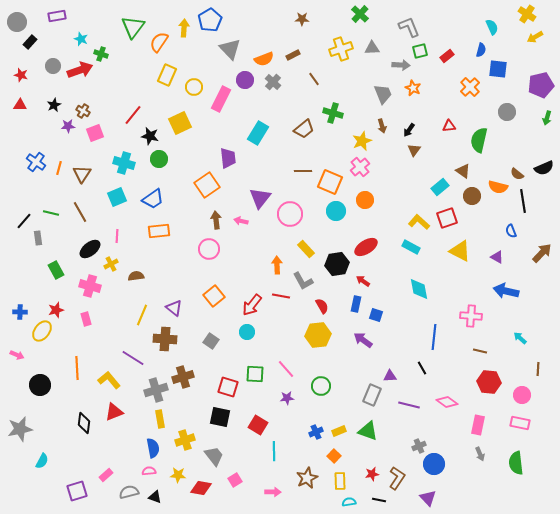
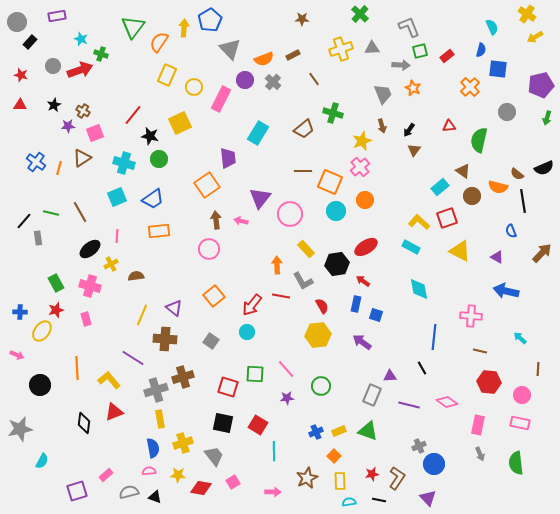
brown triangle at (82, 174): moved 16 px up; rotated 24 degrees clockwise
green rectangle at (56, 270): moved 13 px down
purple arrow at (363, 340): moved 1 px left, 2 px down
black square at (220, 417): moved 3 px right, 6 px down
yellow cross at (185, 440): moved 2 px left, 3 px down
pink square at (235, 480): moved 2 px left, 2 px down
